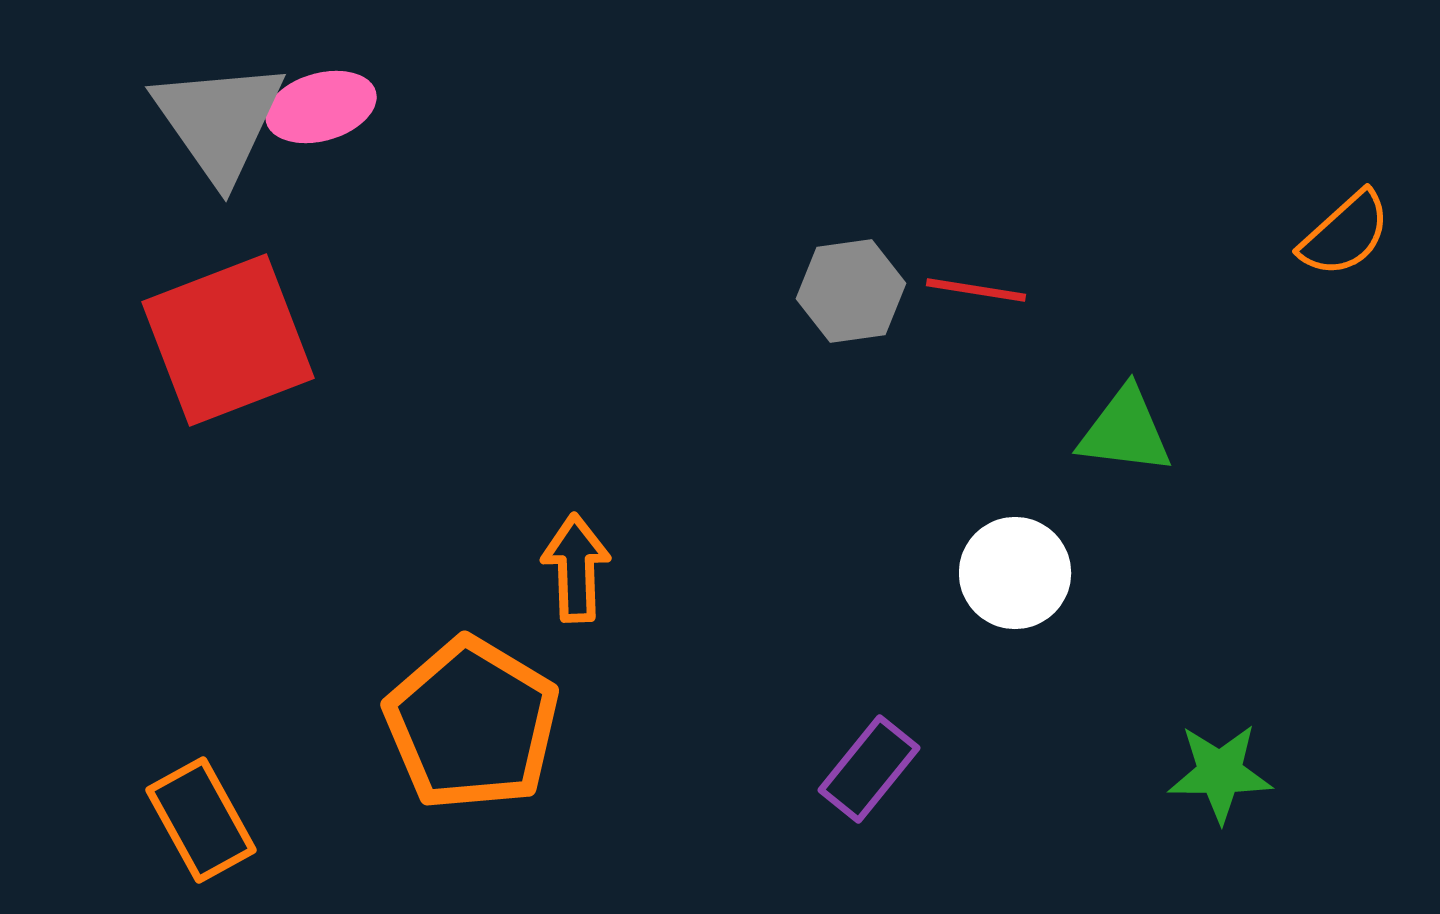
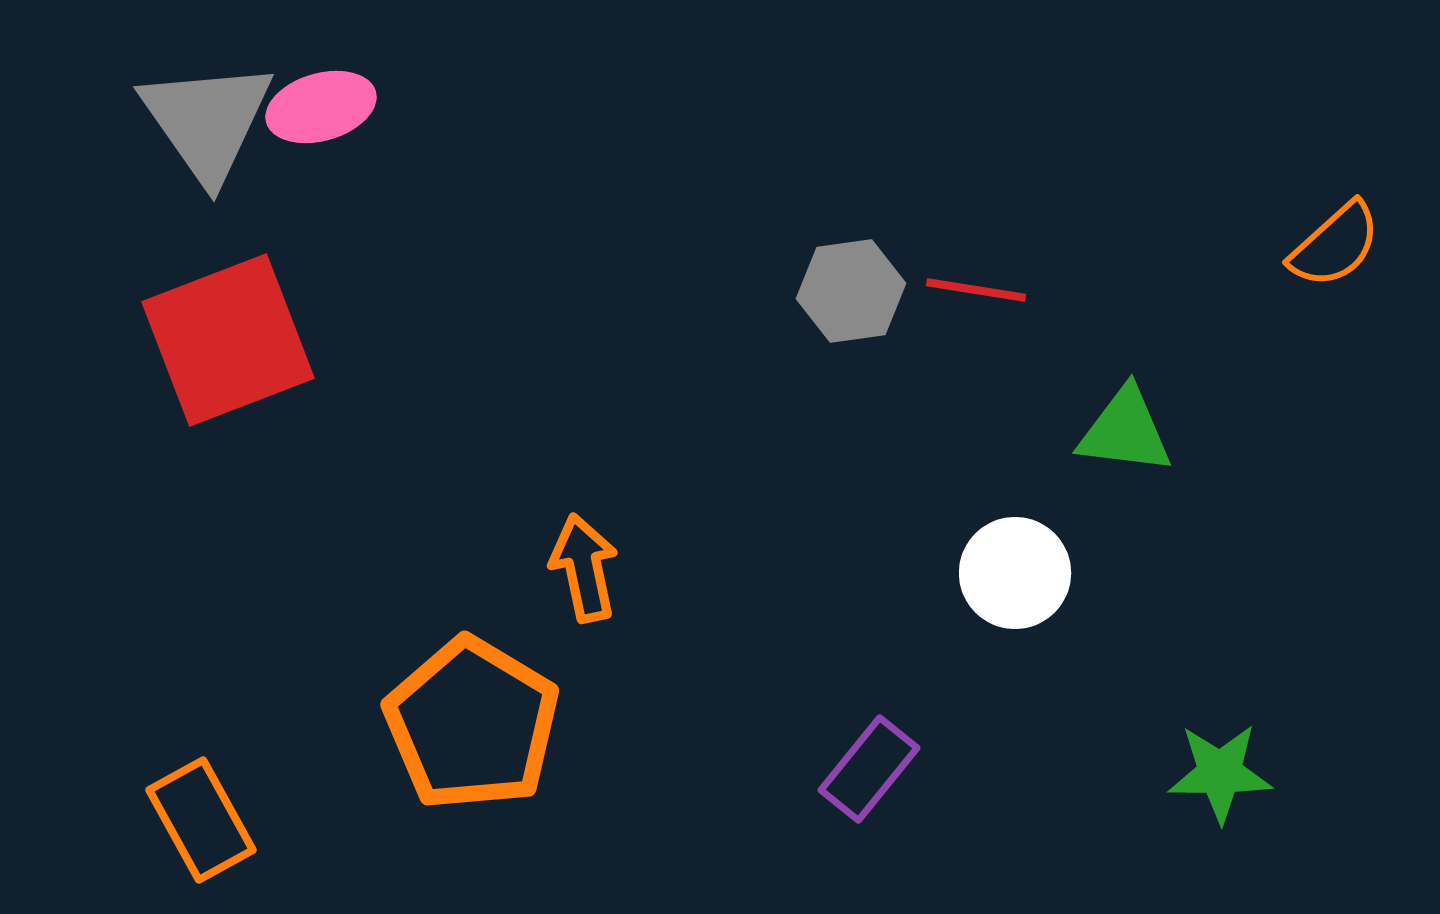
gray triangle: moved 12 px left
orange semicircle: moved 10 px left, 11 px down
orange arrow: moved 8 px right; rotated 10 degrees counterclockwise
